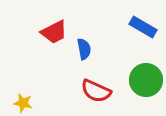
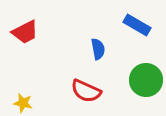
blue rectangle: moved 6 px left, 2 px up
red trapezoid: moved 29 px left
blue semicircle: moved 14 px right
red semicircle: moved 10 px left
